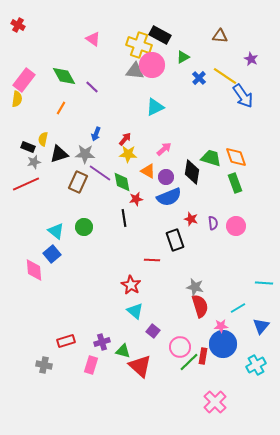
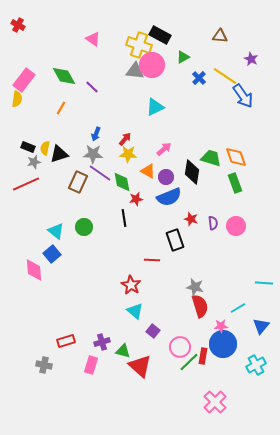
yellow semicircle at (43, 139): moved 2 px right, 9 px down
gray star at (85, 154): moved 8 px right
